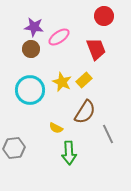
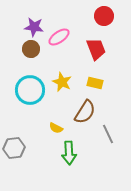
yellow rectangle: moved 11 px right, 3 px down; rotated 56 degrees clockwise
